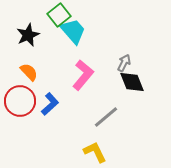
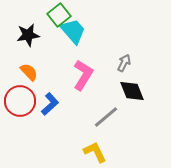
black star: rotated 15 degrees clockwise
pink L-shape: rotated 8 degrees counterclockwise
black diamond: moved 9 px down
